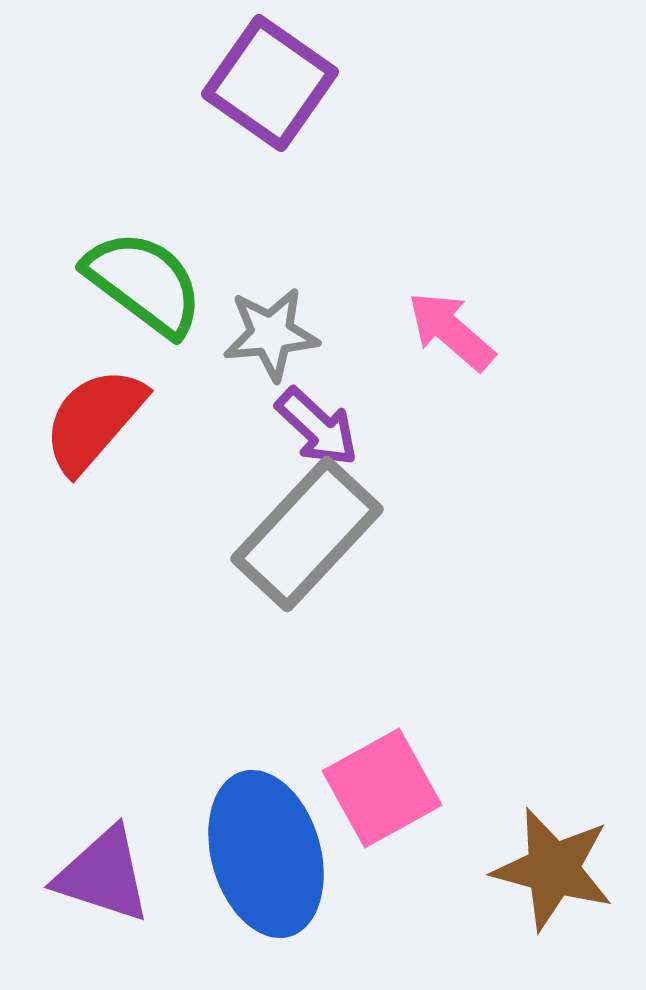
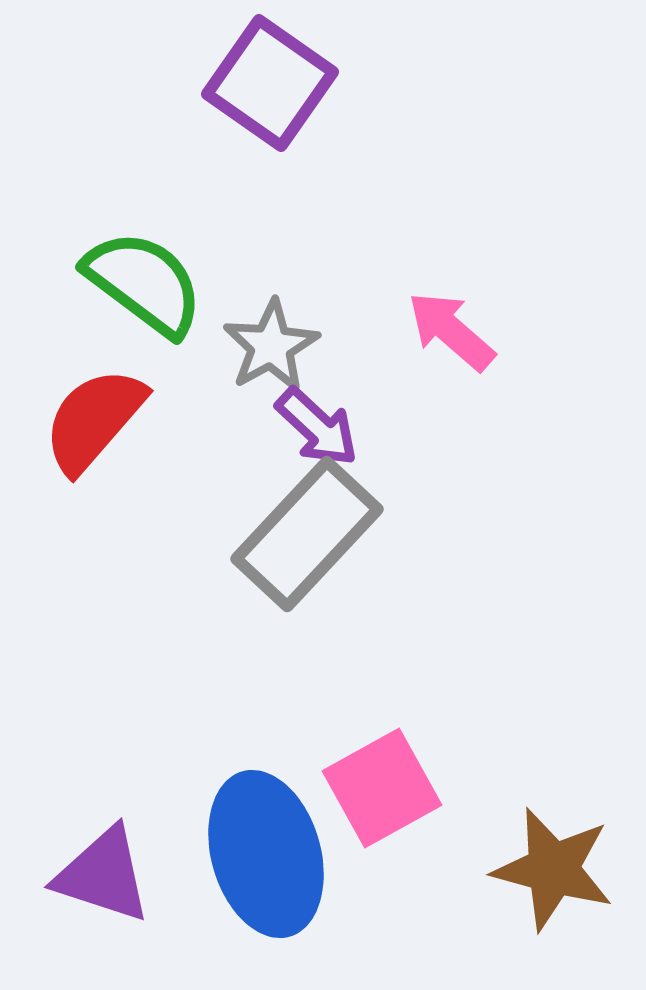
gray star: moved 12 px down; rotated 24 degrees counterclockwise
